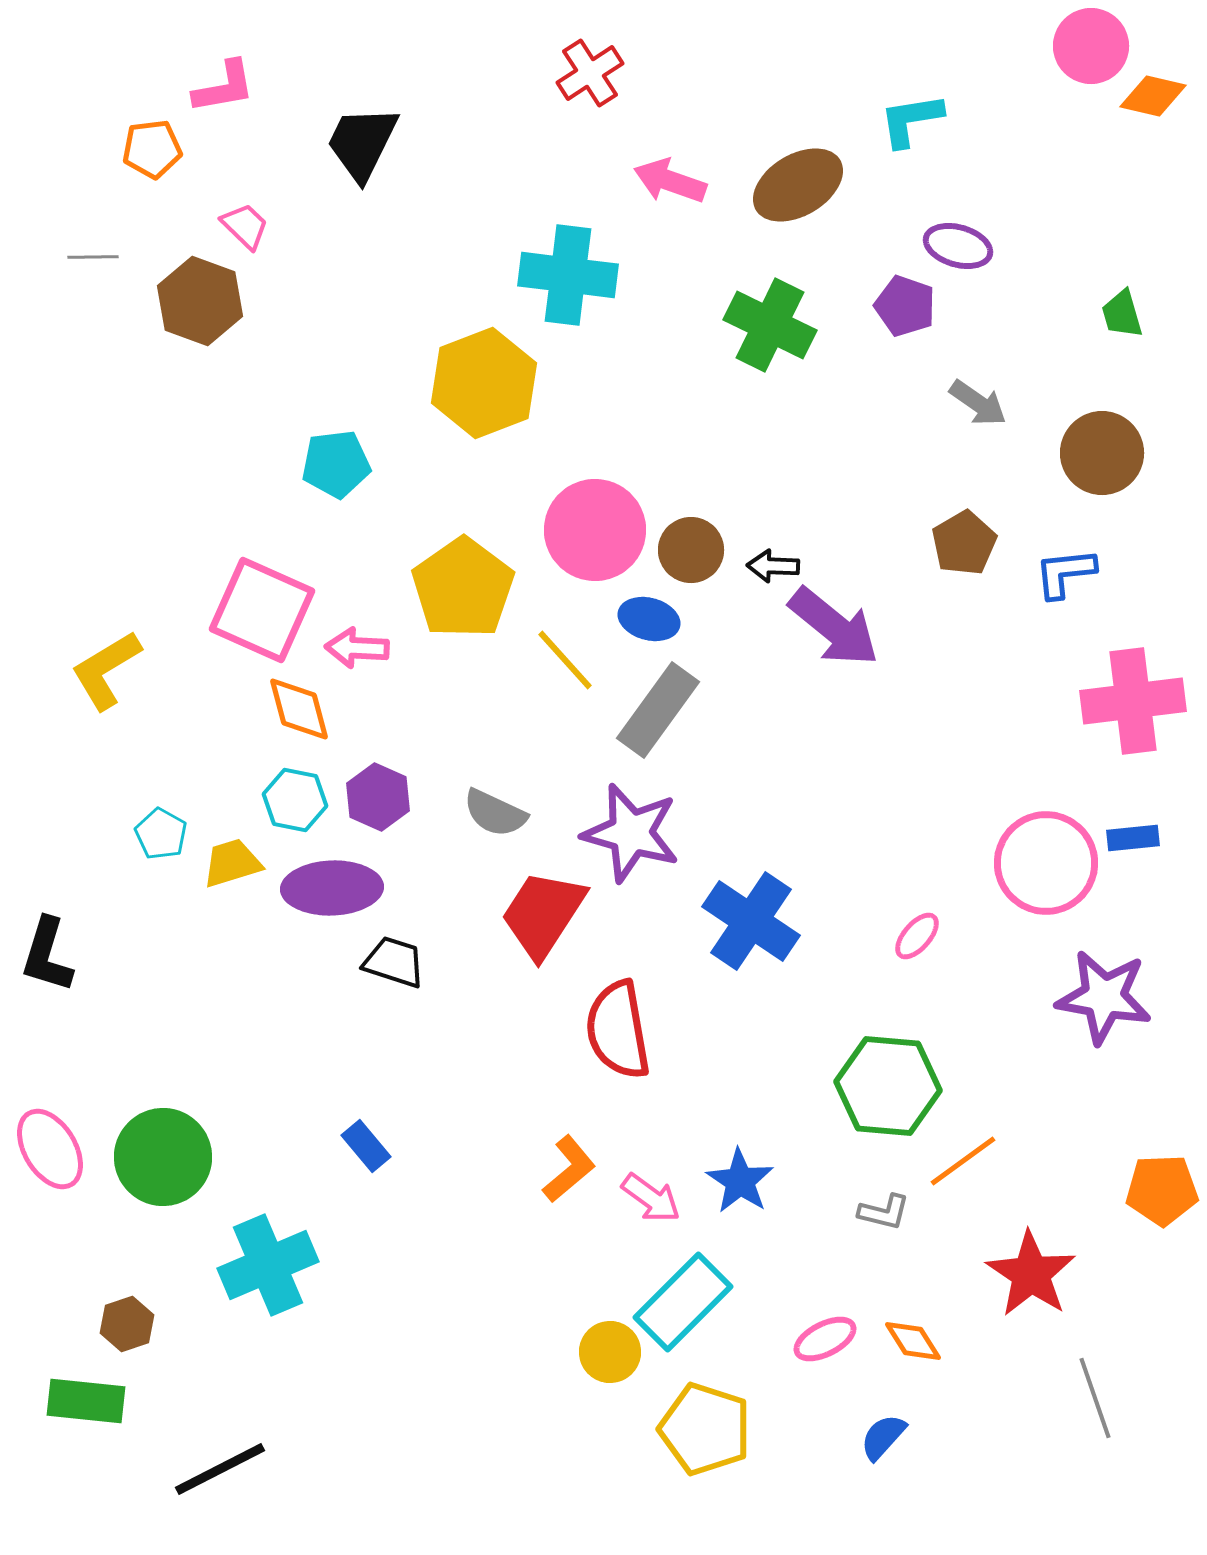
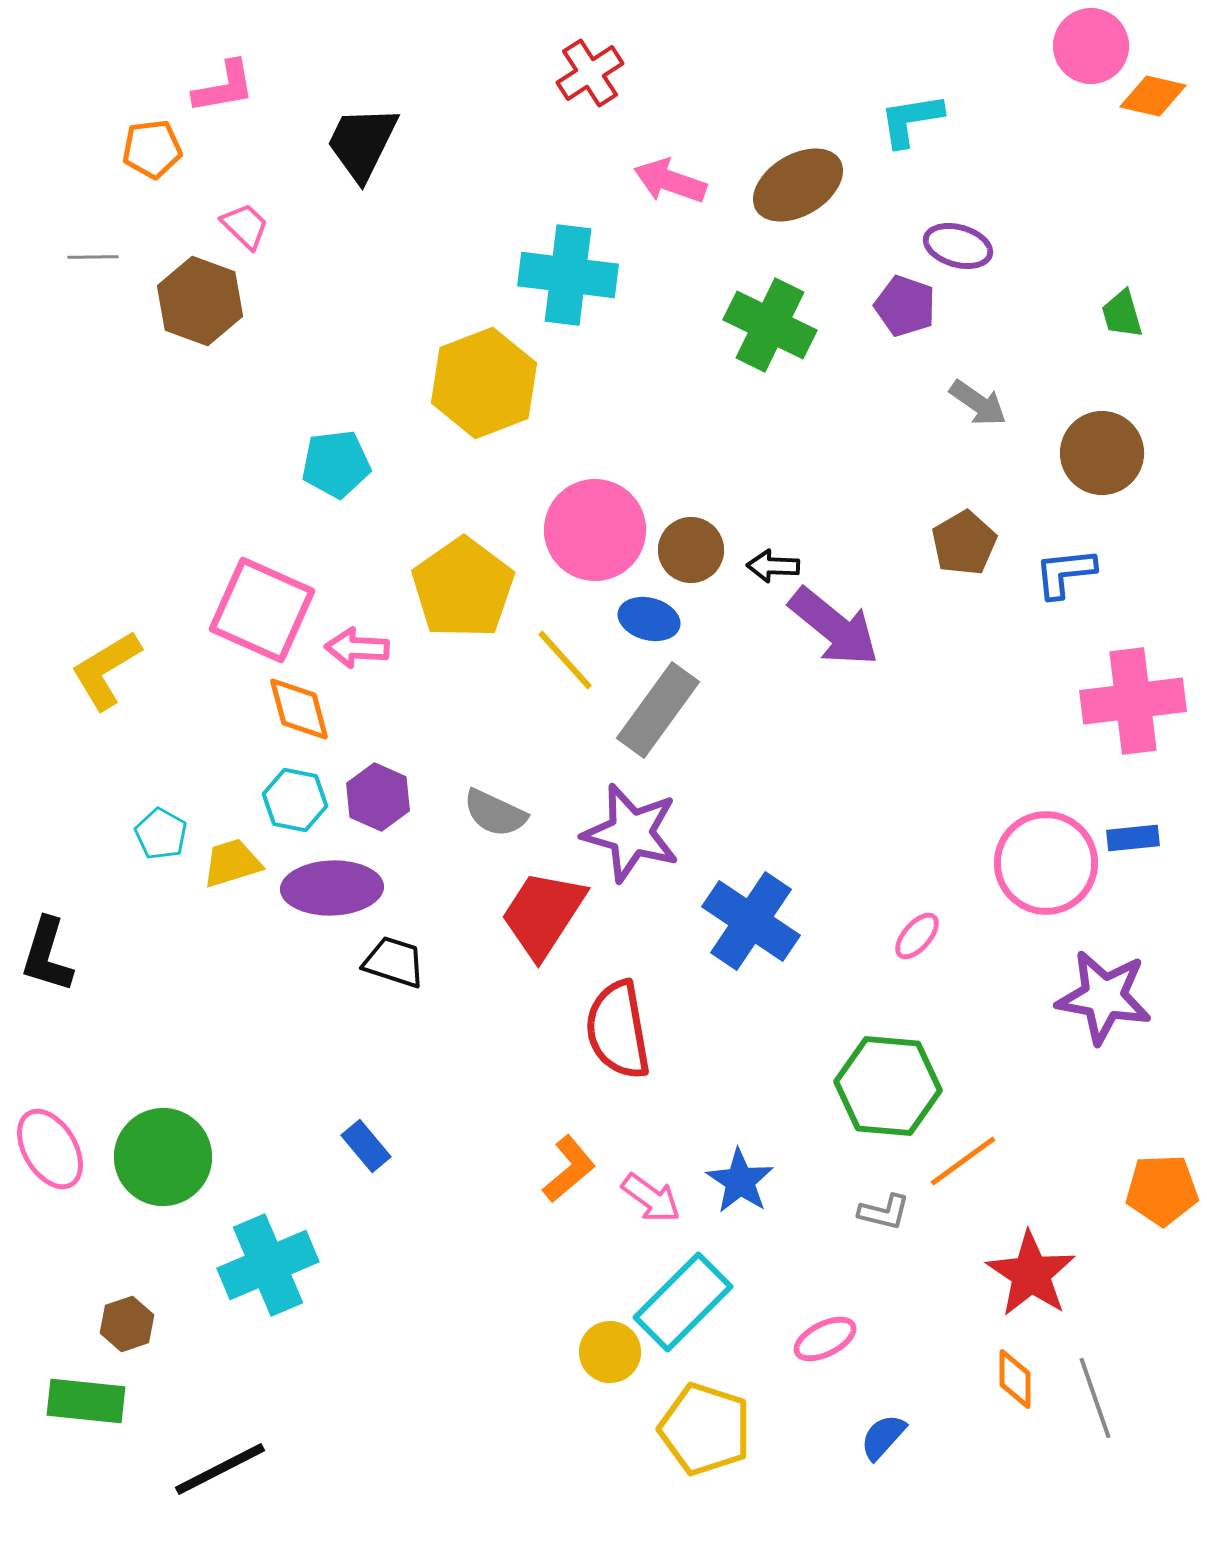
orange diamond at (913, 1341): moved 102 px right, 38 px down; rotated 32 degrees clockwise
